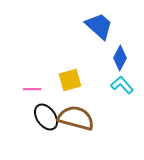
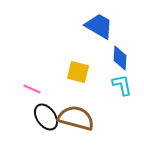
blue trapezoid: rotated 12 degrees counterclockwise
blue diamond: rotated 25 degrees counterclockwise
yellow square: moved 8 px right, 8 px up; rotated 30 degrees clockwise
cyan L-shape: rotated 30 degrees clockwise
pink line: rotated 24 degrees clockwise
